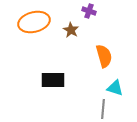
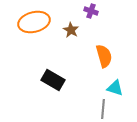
purple cross: moved 2 px right
black rectangle: rotated 30 degrees clockwise
